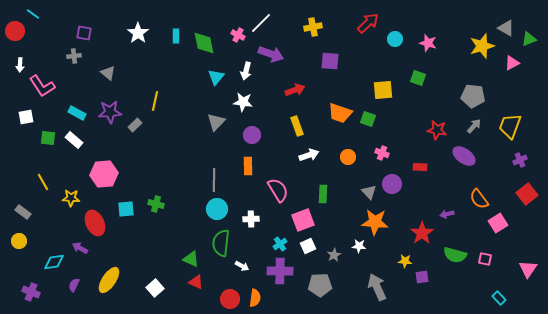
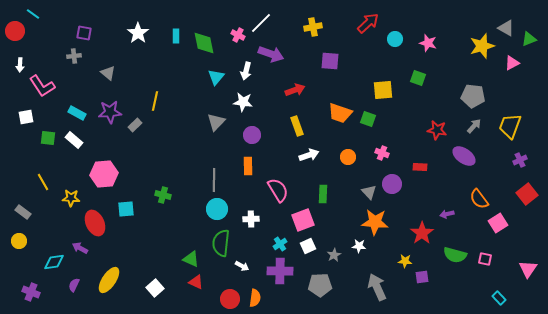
green cross at (156, 204): moved 7 px right, 9 px up
